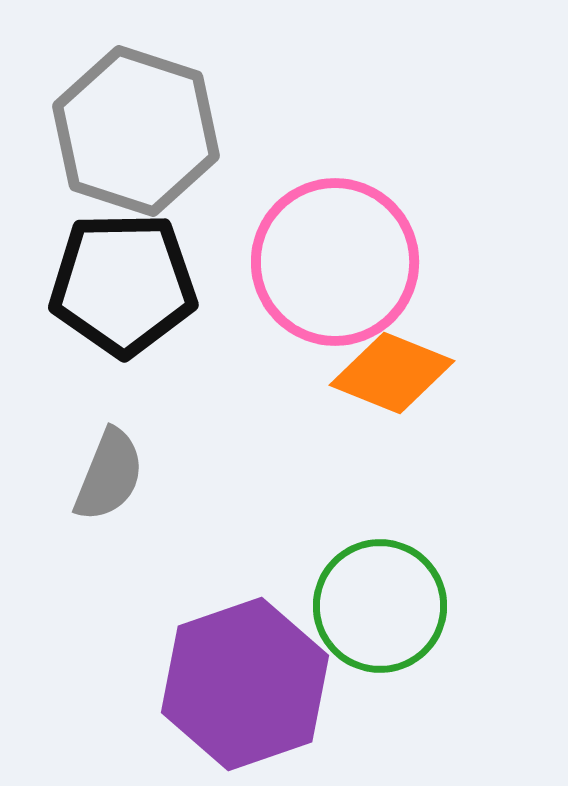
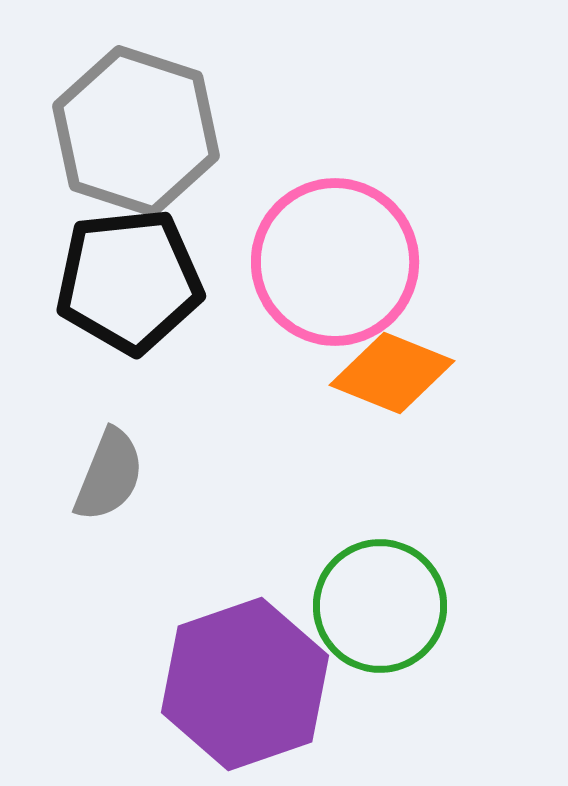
black pentagon: moved 6 px right, 3 px up; rotated 5 degrees counterclockwise
